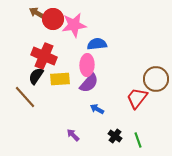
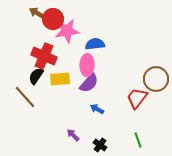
pink star: moved 7 px left, 6 px down
blue semicircle: moved 2 px left
black cross: moved 15 px left, 9 px down
